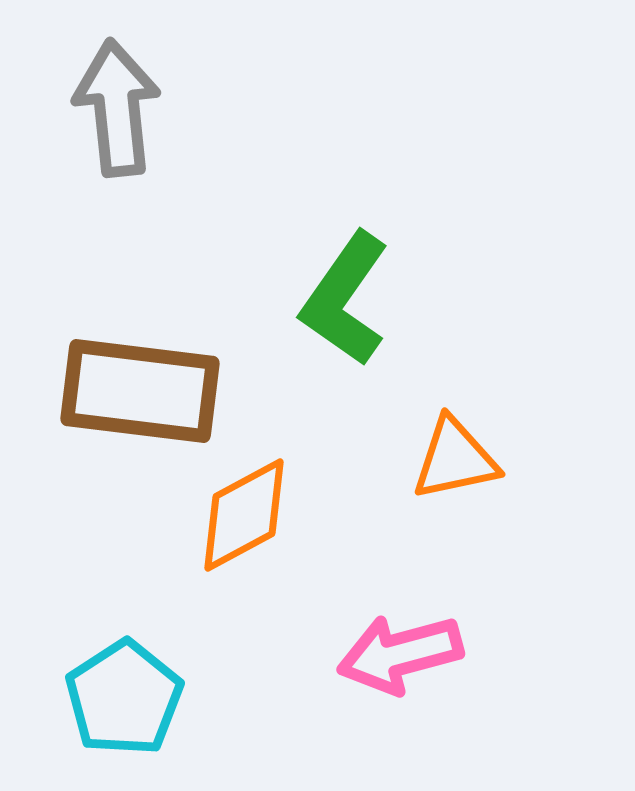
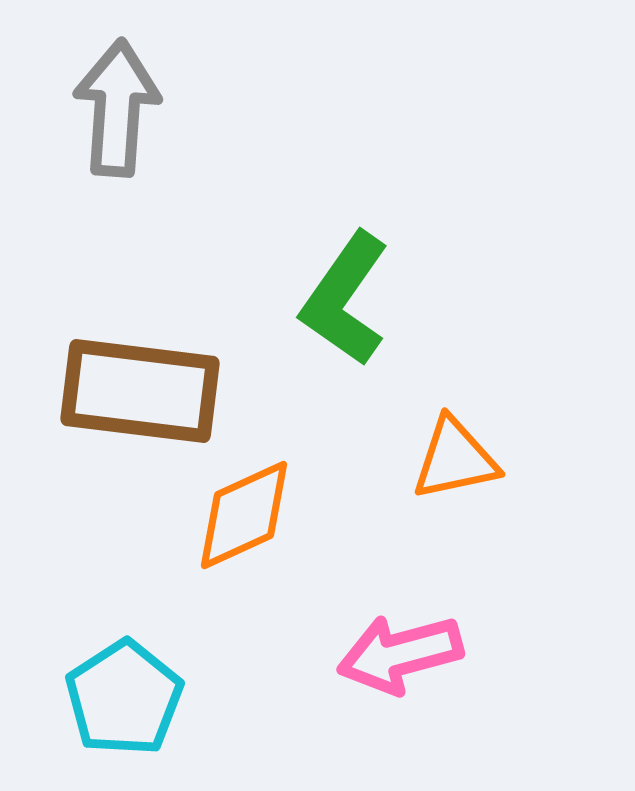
gray arrow: rotated 10 degrees clockwise
orange diamond: rotated 4 degrees clockwise
